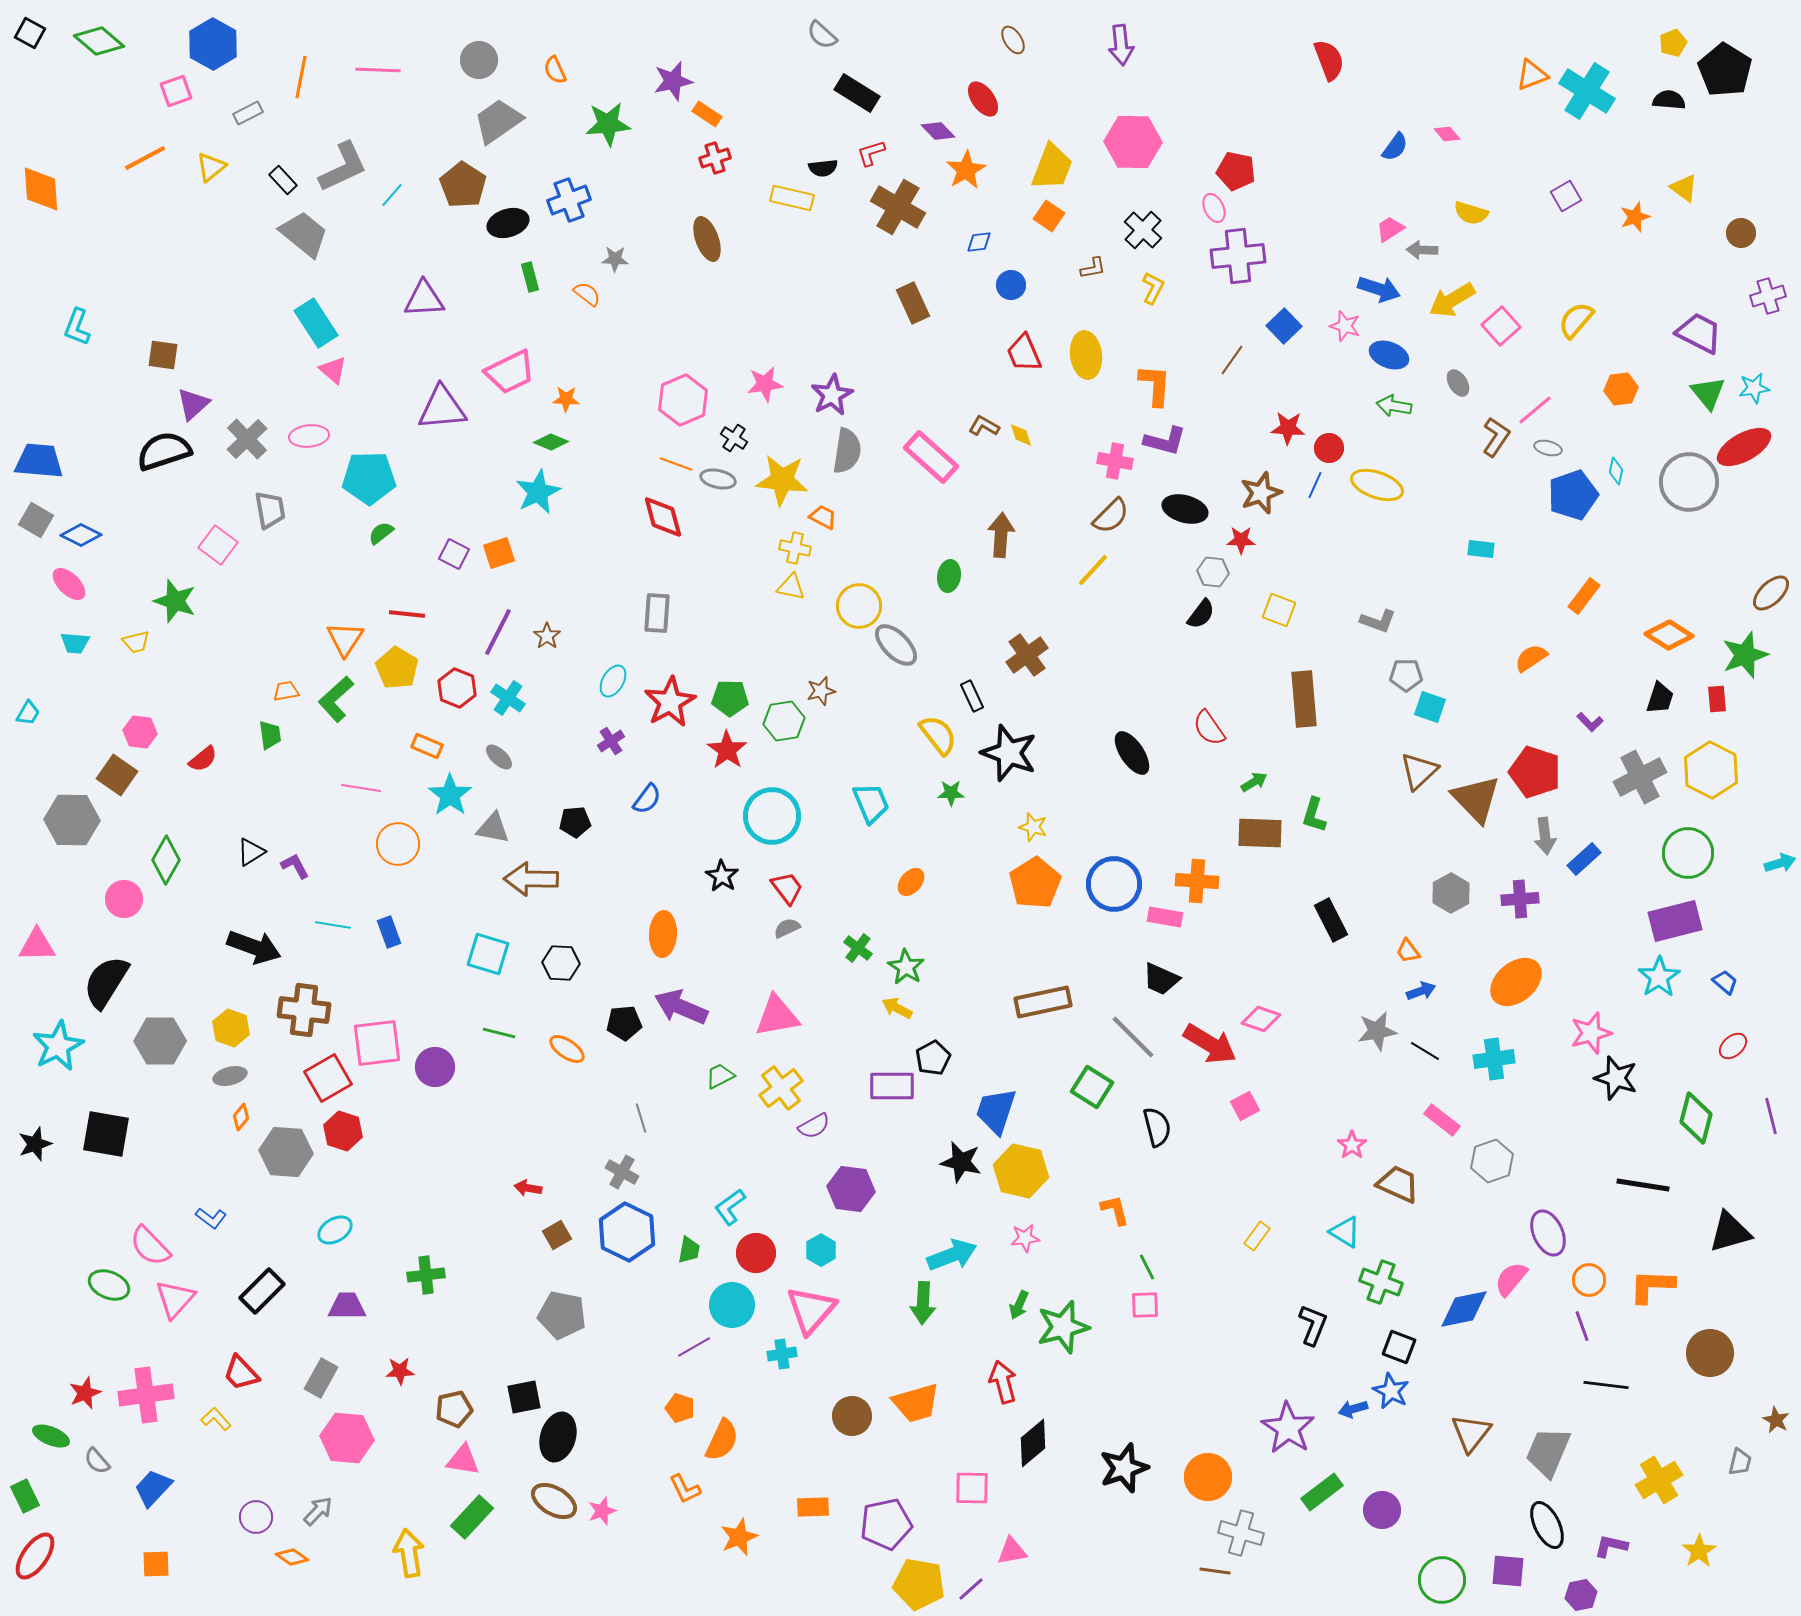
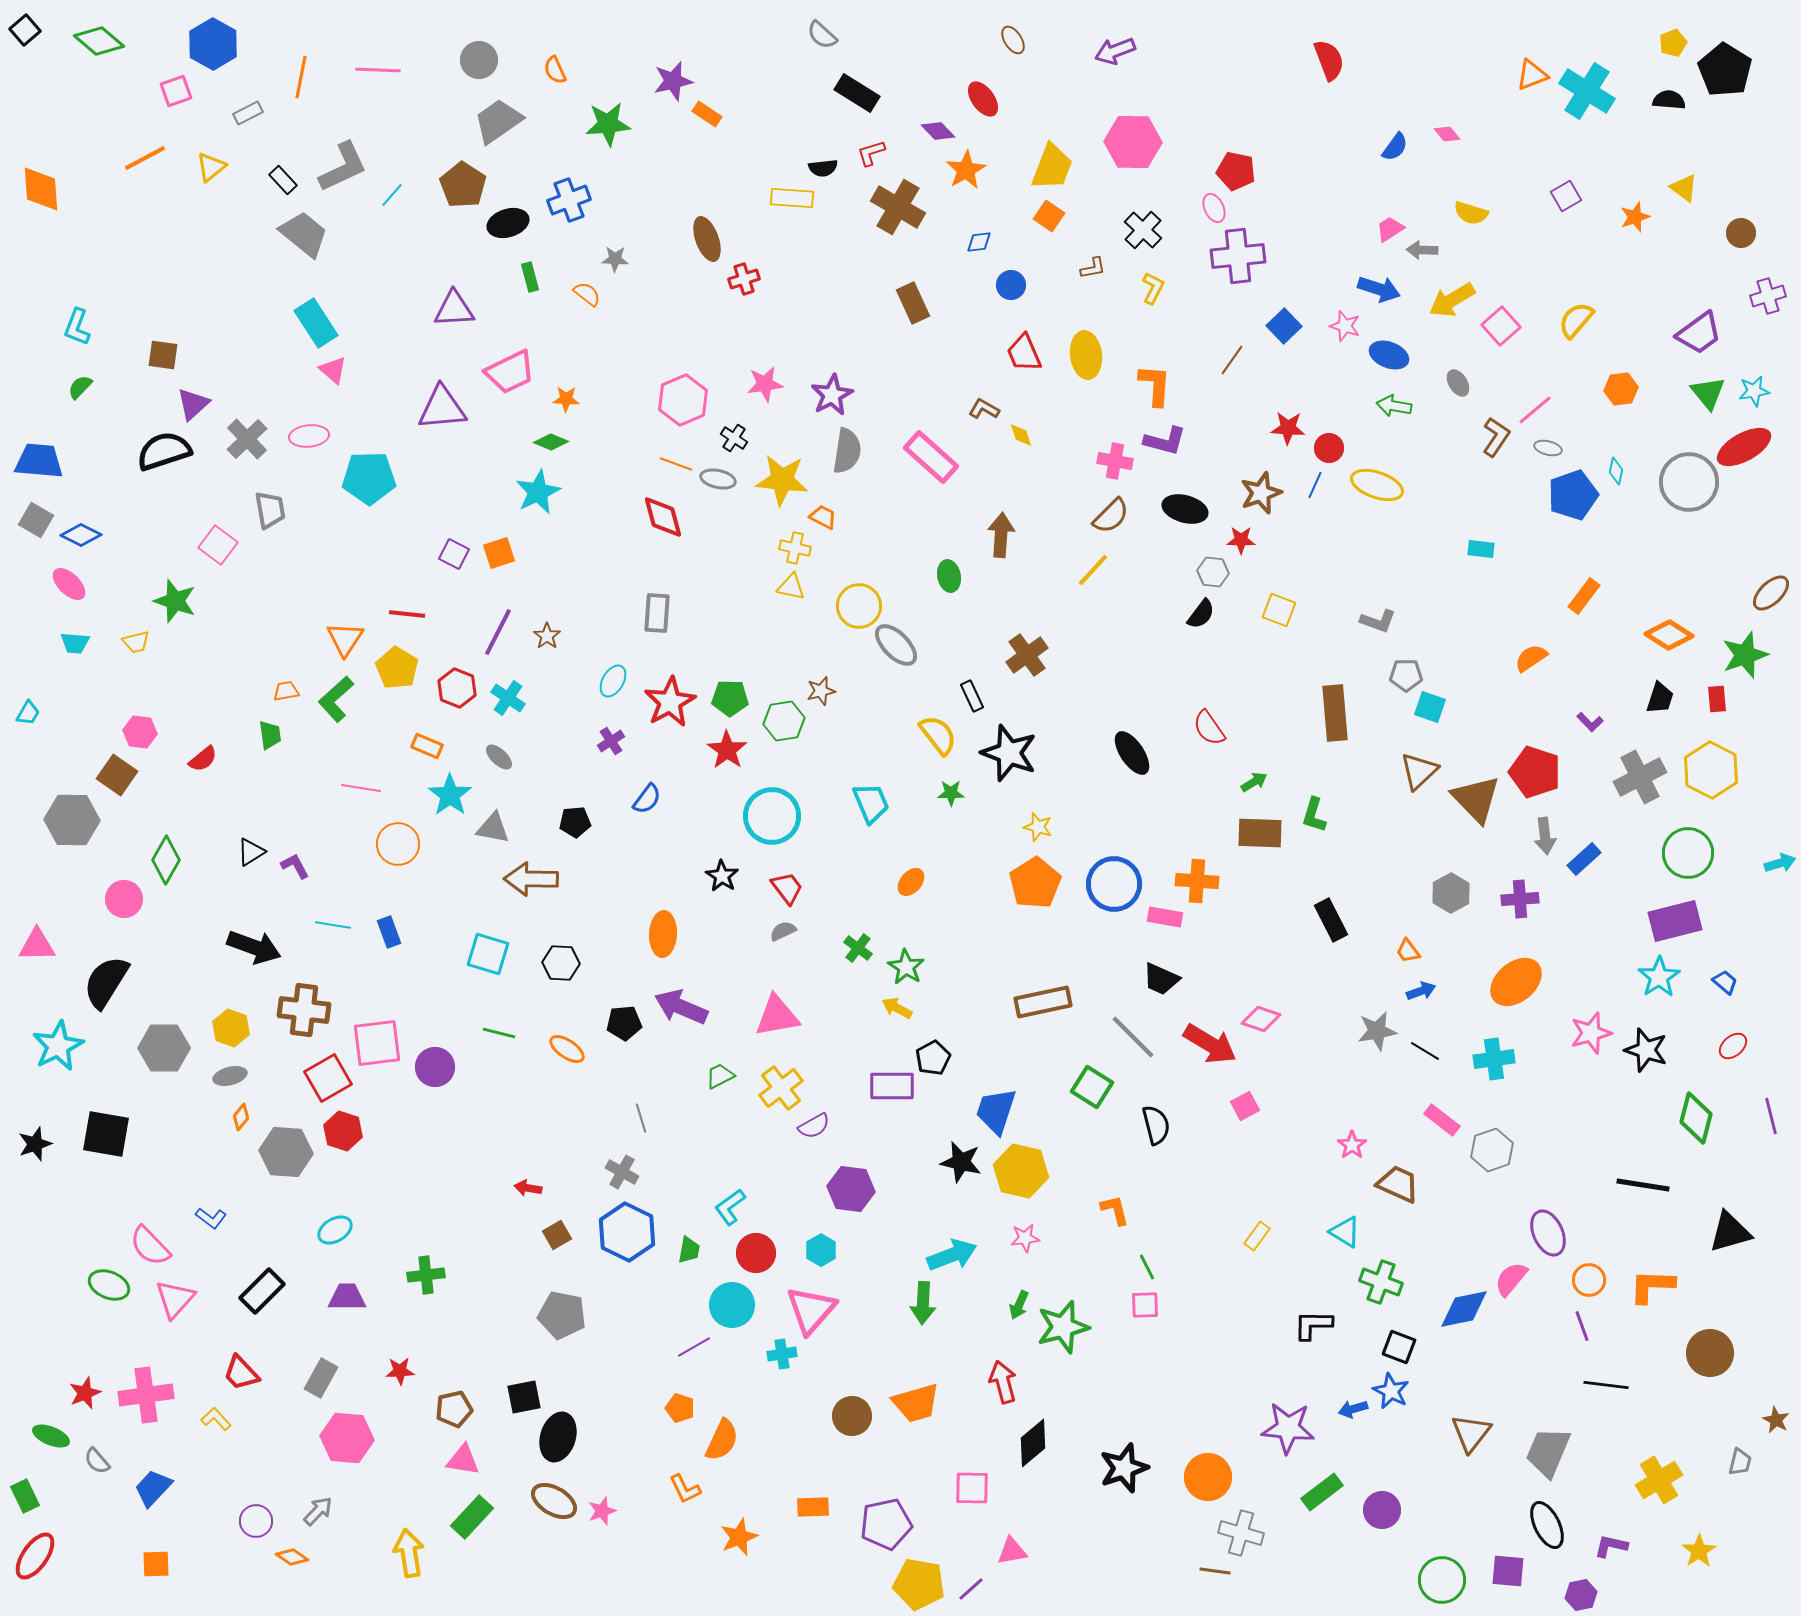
black square at (30, 33): moved 5 px left, 3 px up; rotated 20 degrees clockwise
purple arrow at (1121, 45): moved 6 px left, 6 px down; rotated 75 degrees clockwise
red cross at (715, 158): moved 29 px right, 121 px down
yellow rectangle at (792, 198): rotated 9 degrees counterclockwise
purple triangle at (424, 299): moved 30 px right, 10 px down
purple trapezoid at (1699, 333): rotated 117 degrees clockwise
cyan star at (1754, 388): moved 3 px down
brown L-shape at (984, 426): moved 17 px up
green semicircle at (381, 533): moved 301 px left, 146 px up; rotated 8 degrees counterclockwise
green ellipse at (949, 576): rotated 20 degrees counterclockwise
brown rectangle at (1304, 699): moved 31 px right, 14 px down
yellow star at (1033, 827): moved 5 px right
gray semicircle at (787, 928): moved 4 px left, 3 px down
gray hexagon at (160, 1041): moved 4 px right, 7 px down
black star at (1616, 1078): moved 30 px right, 28 px up
black semicircle at (1157, 1127): moved 1 px left, 2 px up
gray hexagon at (1492, 1161): moved 11 px up
purple trapezoid at (347, 1306): moved 9 px up
black L-shape at (1313, 1325): rotated 111 degrees counterclockwise
purple star at (1288, 1428): rotated 28 degrees counterclockwise
purple circle at (256, 1517): moved 4 px down
